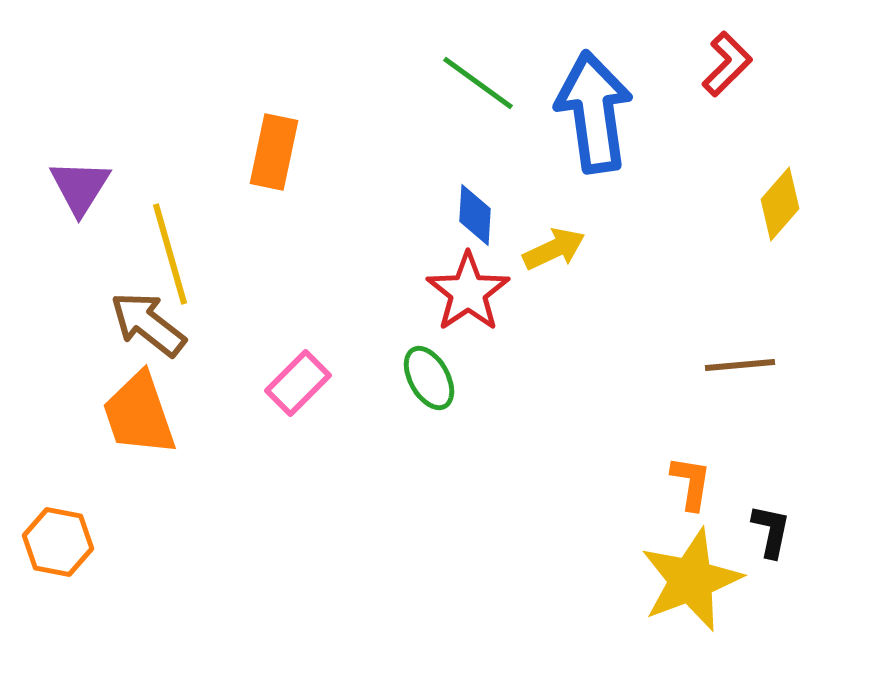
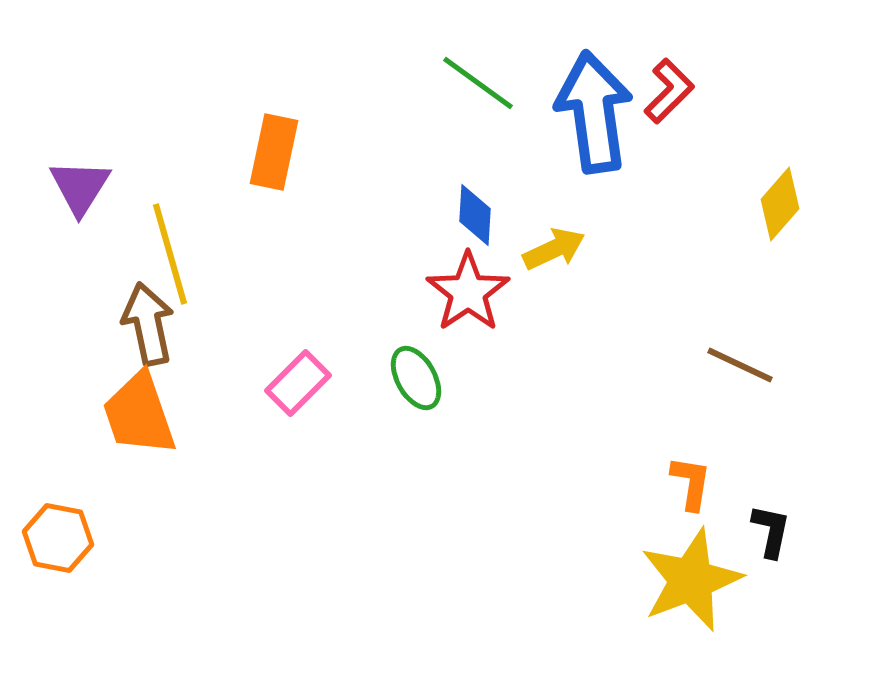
red L-shape: moved 58 px left, 27 px down
brown arrow: rotated 40 degrees clockwise
brown line: rotated 30 degrees clockwise
green ellipse: moved 13 px left
orange hexagon: moved 4 px up
